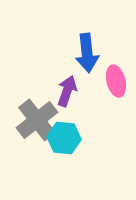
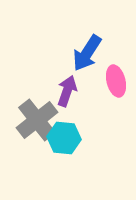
blue arrow: rotated 39 degrees clockwise
